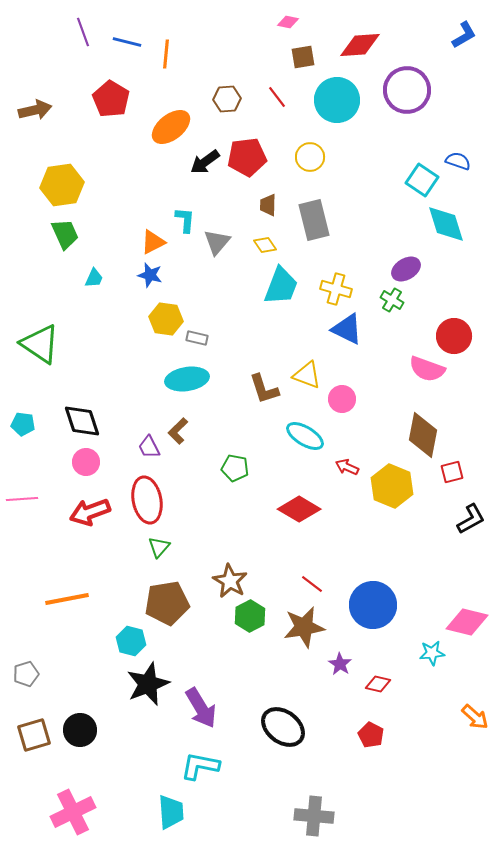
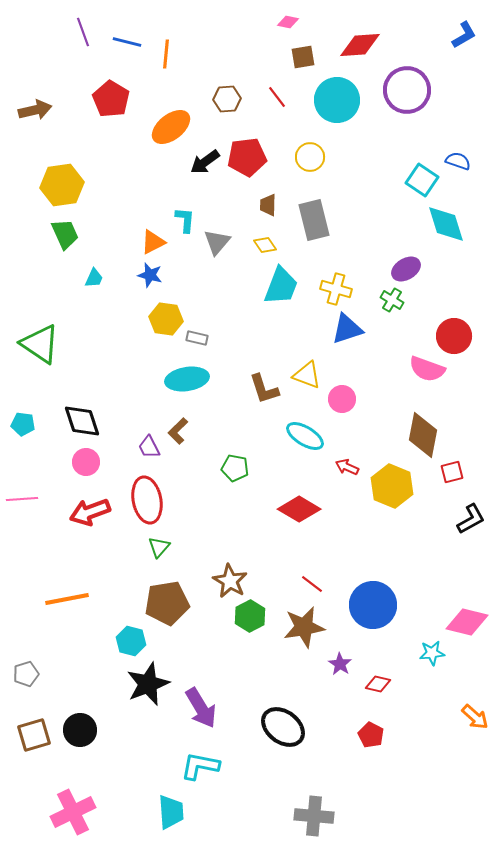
blue triangle at (347, 329): rotated 44 degrees counterclockwise
